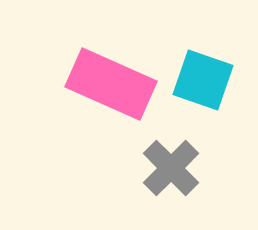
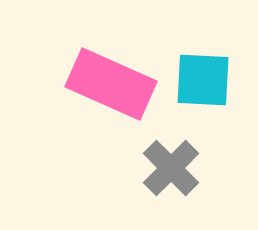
cyan square: rotated 16 degrees counterclockwise
